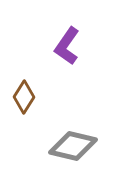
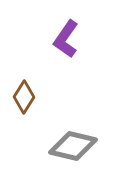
purple L-shape: moved 1 px left, 7 px up
